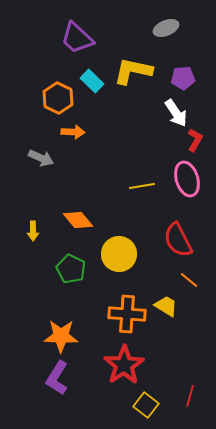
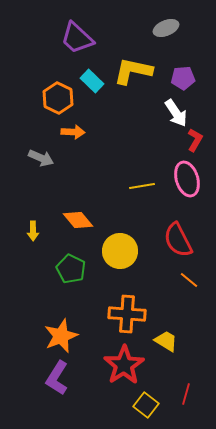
yellow circle: moved 1 px right, 3 px up
yellow trapezoid: moved 35 px down
orange star: rotated 24 degrees counterclockwise
red line: moved 4 px left, 2 px up
